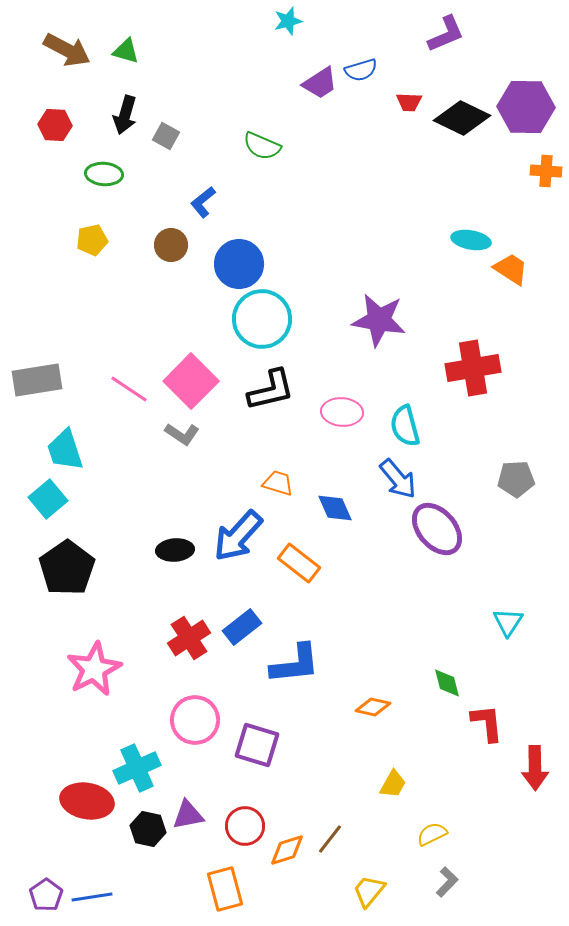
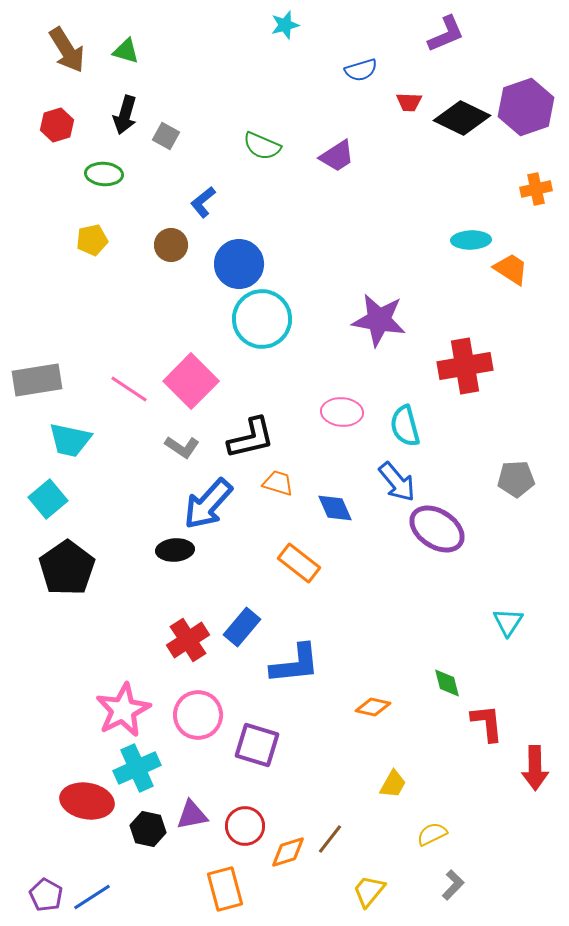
cyan star at (288, 21): moved 3 px left, 4 px down
brown arrow at (67, 50): rotated 30 degrees clockwise
purple trapezoid at (320, 83): moved 17 px right, 73 px down
purple hexagon at (526, 107): rotated 20 degrees counterclockwise
red hexagon at (55, 125): moved 2 px right; rotated 20 degrees counterclockwise
orange cross at (546, 171): moved 10 px left, 18 px down; rotated 16 degrees counterclockwise
cyan ellipse at (471, 240): rotated 12 degrees counterclockwise
red cross at (473, 368): moved 8 px left, 2 px up
black L-shape at (271, 390): moved 20 px left, 48 px down
gray L-shape at (182, 434): moved 13 px down
cyan trapezoid at (65, 450): moved 5 px right, 10 px up; rotated 60 degrees counterclockwise
blue arrow at (398, 479): moved 1 px left, 3 px down
purple ellipse at (437, 529): rotated 16 degrees counterclockwise
blue arrow at (238, 536): moved 30 px left, 32 px up
blue rectangle at (242, 627): rotated 12 degrees counterclockwise
red cross at (189, 638): moved 1 px left, 2 px down
pink star at (94, 669): moved 29 px right, 41 px down
pink circle at (195, 720): moved 3 px right, 5 px up
purple triangle at (188, 815): moved 4 px right
orange diamond at (287, 850): moved 1 px right, 2 px down
gray L-shape at (447, 882): moved 6 px right, 3 px down
purple pentagon at (46, 895): rotated 8 degrees counterclockwise
blue line at (92, 897): rotated 24 degrees counterclockwise
